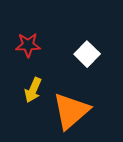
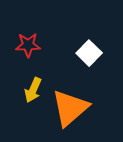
white square: moved 2 px right, 1 px up
orange triangle: moved 1 px left, 3 px up
